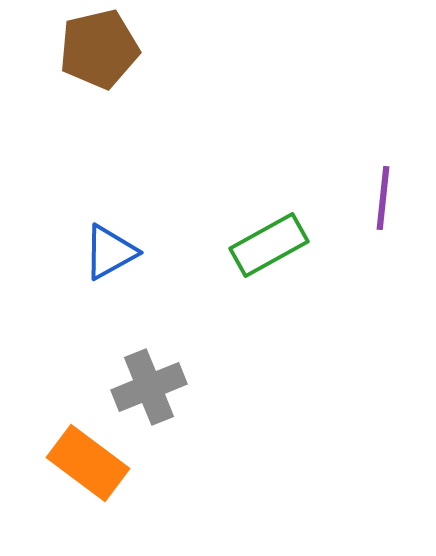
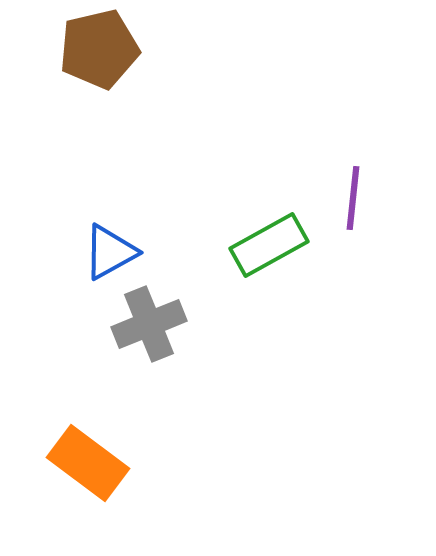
purple line: moved 30 px left
gray cross: moved 63 px up
